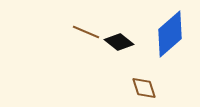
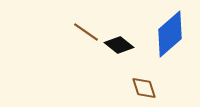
brown line: rotated 12 degrees clockwise
black diamond: moved 3 px down
